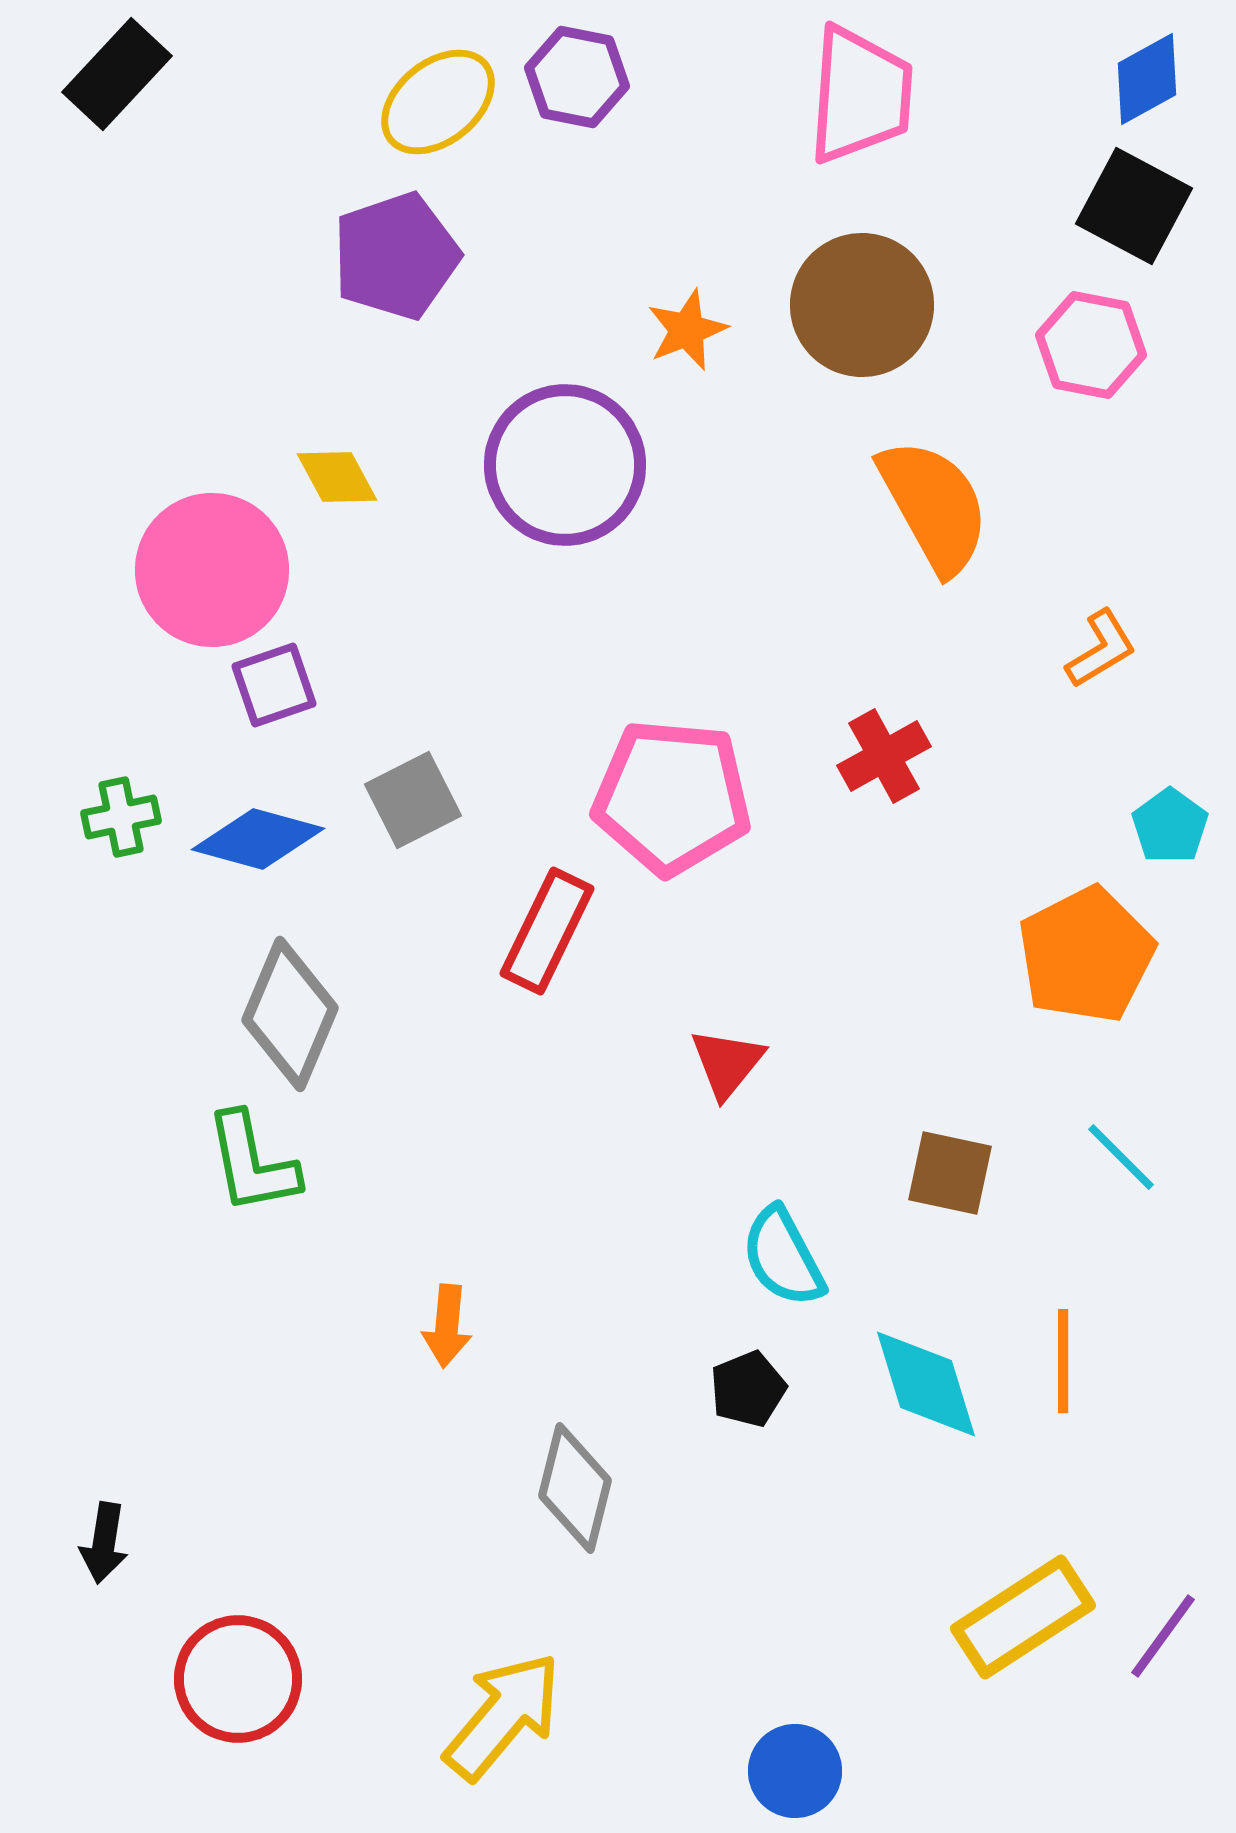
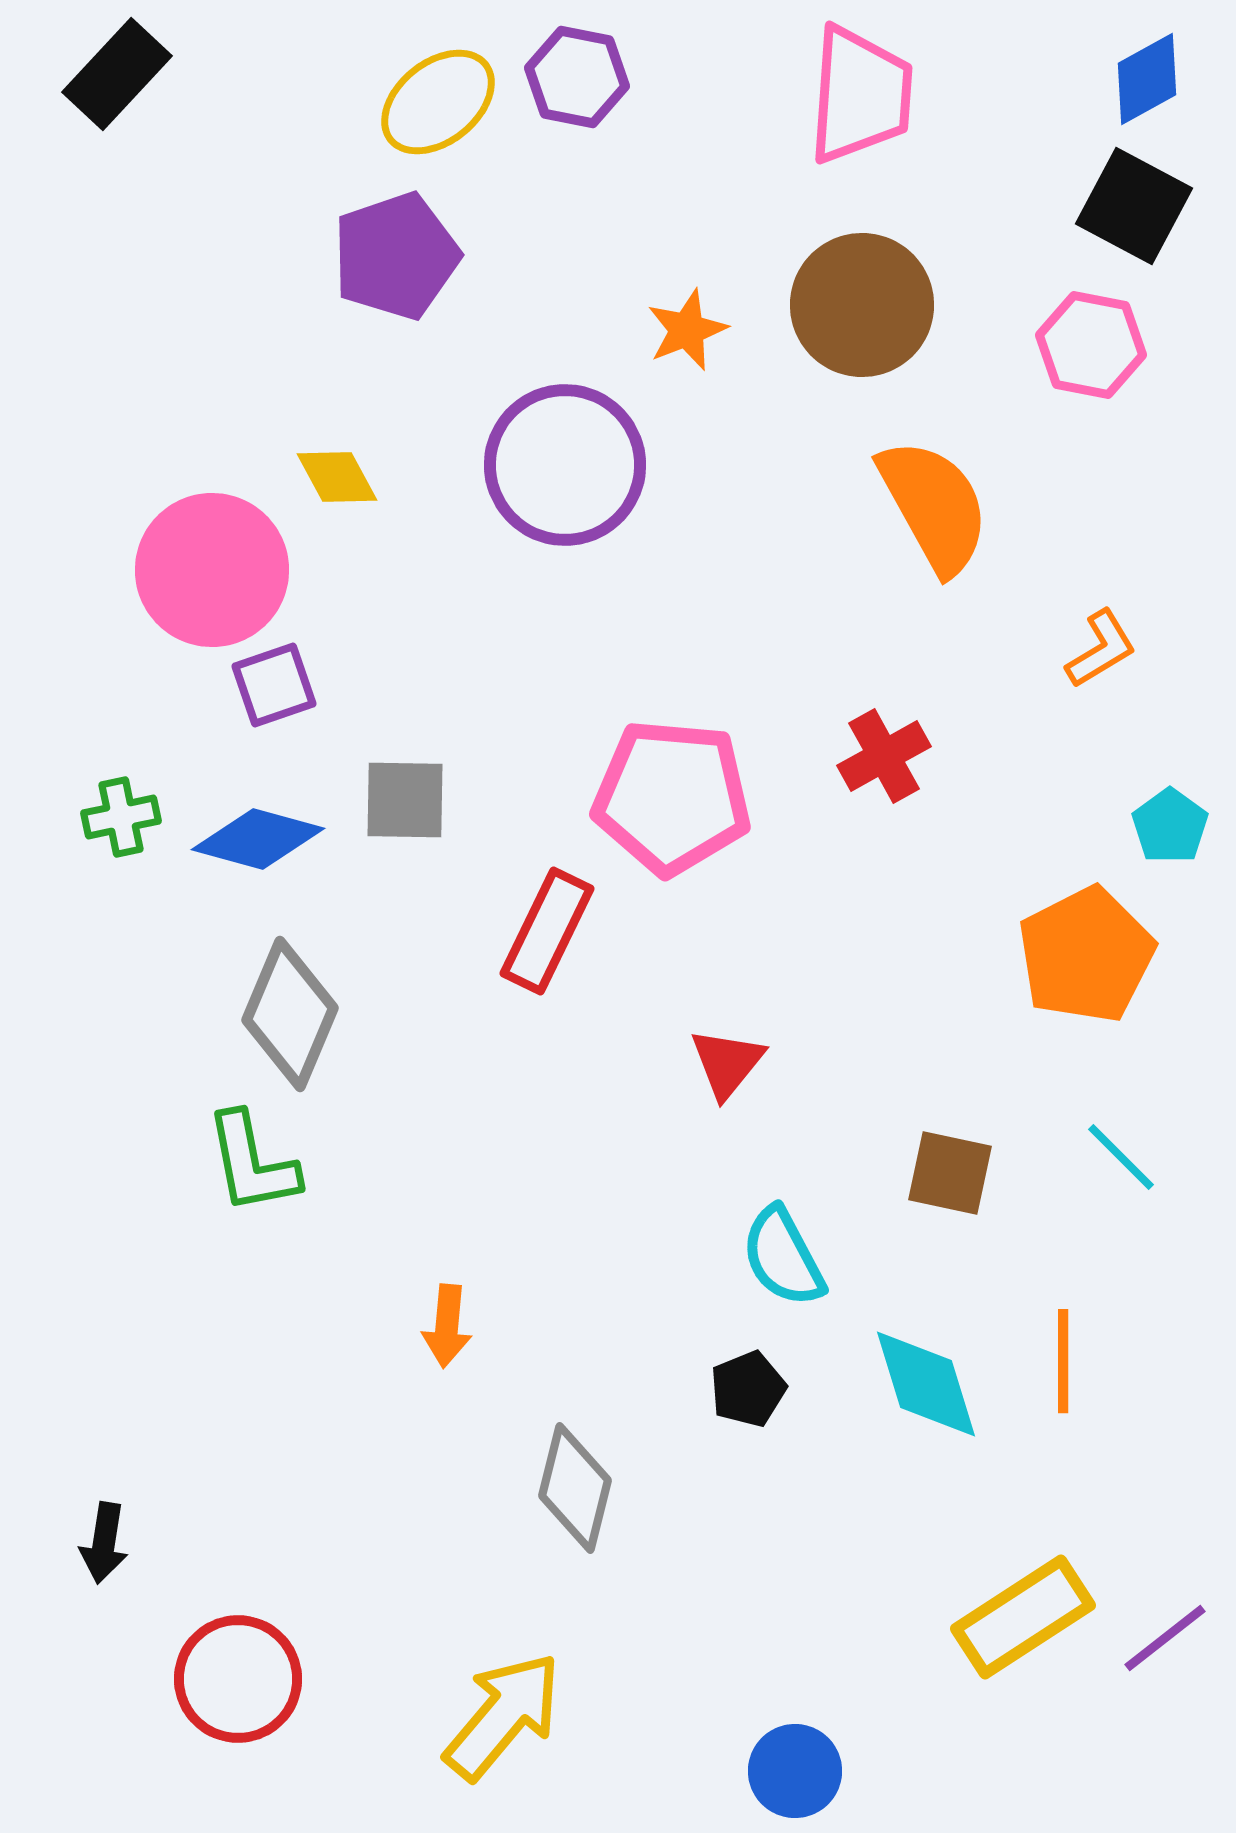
gray square at (413, 800): moved 8 px left; rotated 28 degrees clockwise
purple line at (1163, 1636): moved 2 px right, 2 px down; rotated 16 degrees clockwise
